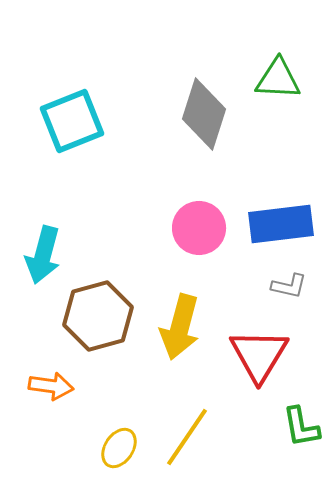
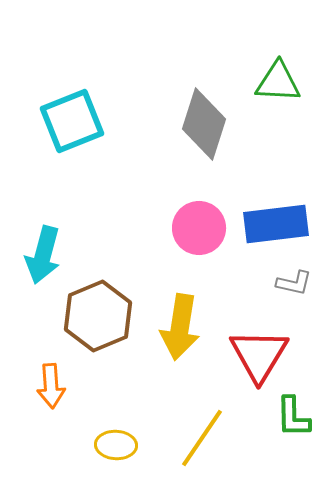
green triangle: moved 3 px down
gray diamond: moved 10 px down
blue rectangle: moved 5 px left
gray L-shape: moved 5 px right, 3 px up
brown hexagon: rotated 8 degrees counterclockwise
yellow arrow: rotated 6 degrees counterclockwise
orange arrow: rotated 78 degrees clockwise
green L-shape: moved 8 px left, 10 px up; rotated 9 degrees clockwise
yellow line: moved 15 px right, 1 px down
yellow ellipse: moved 3 px left, 3 px up; rotated 60 degrees clockwise
